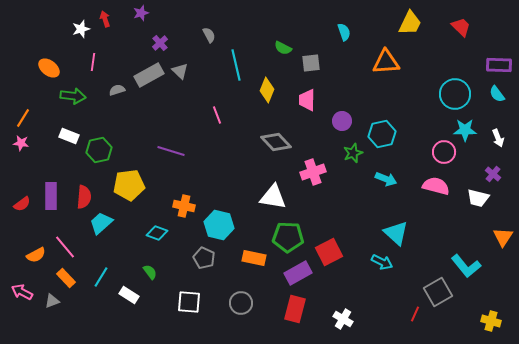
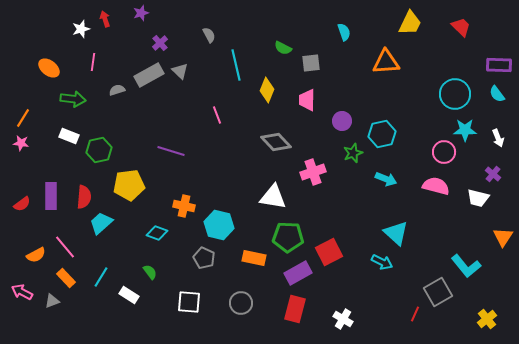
green arrow at (73, 96): moved 3 px down
yellow cross at (491, 321): moved 4 px left, 2 px up; rotated 36 degrees clockwise
